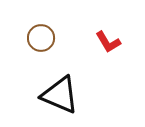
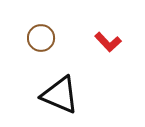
red L-shape: rotated 12 degrees counterclockwise
